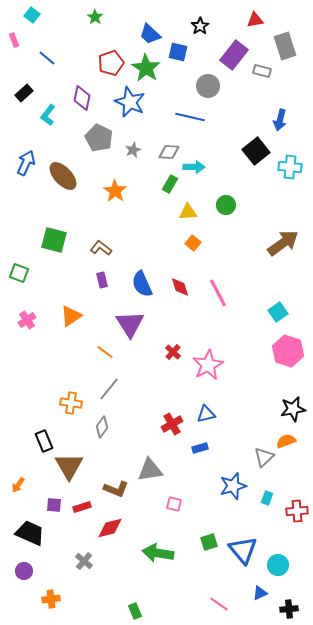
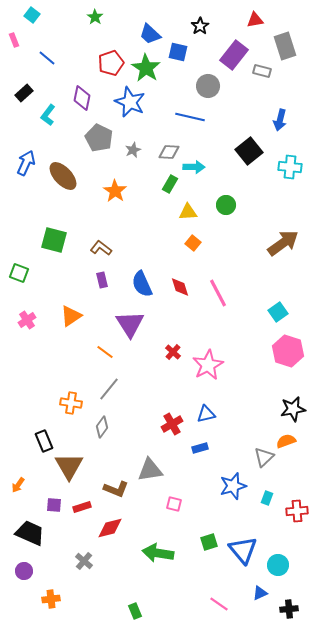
black square at (256, 151): moved 7 px left
